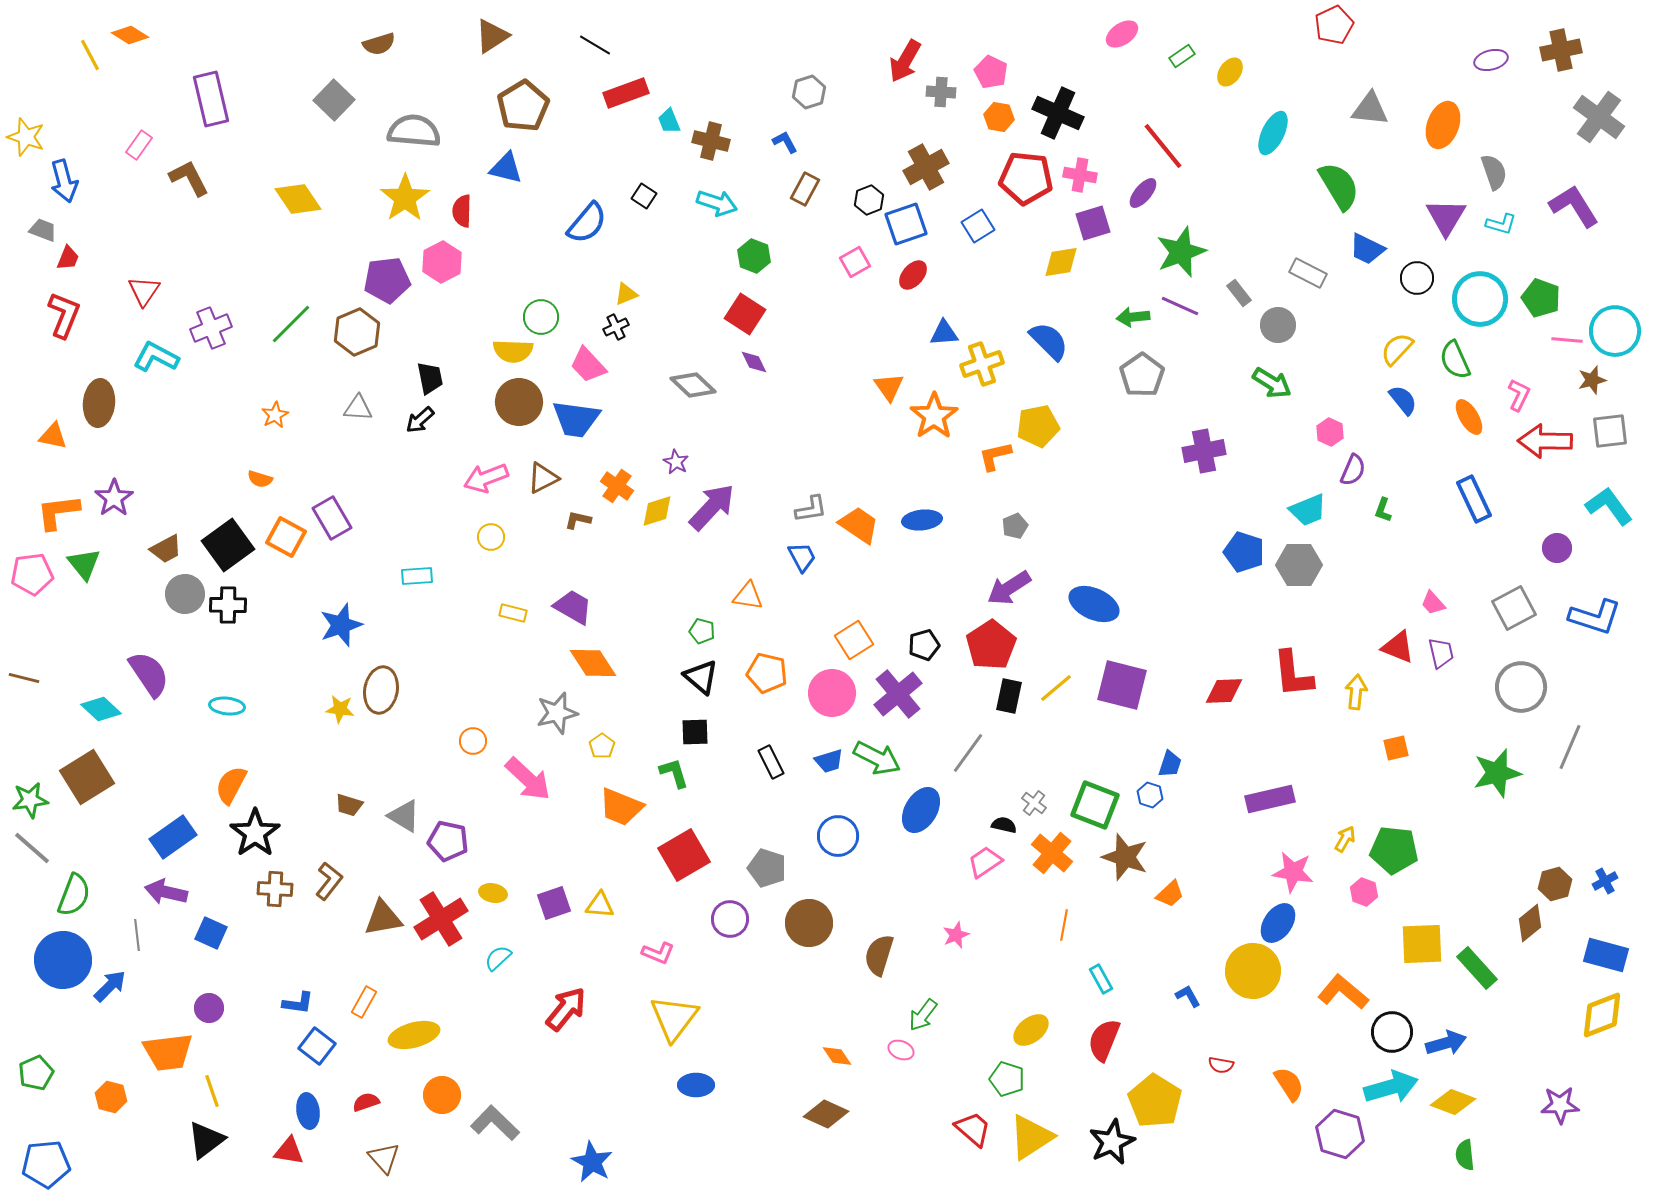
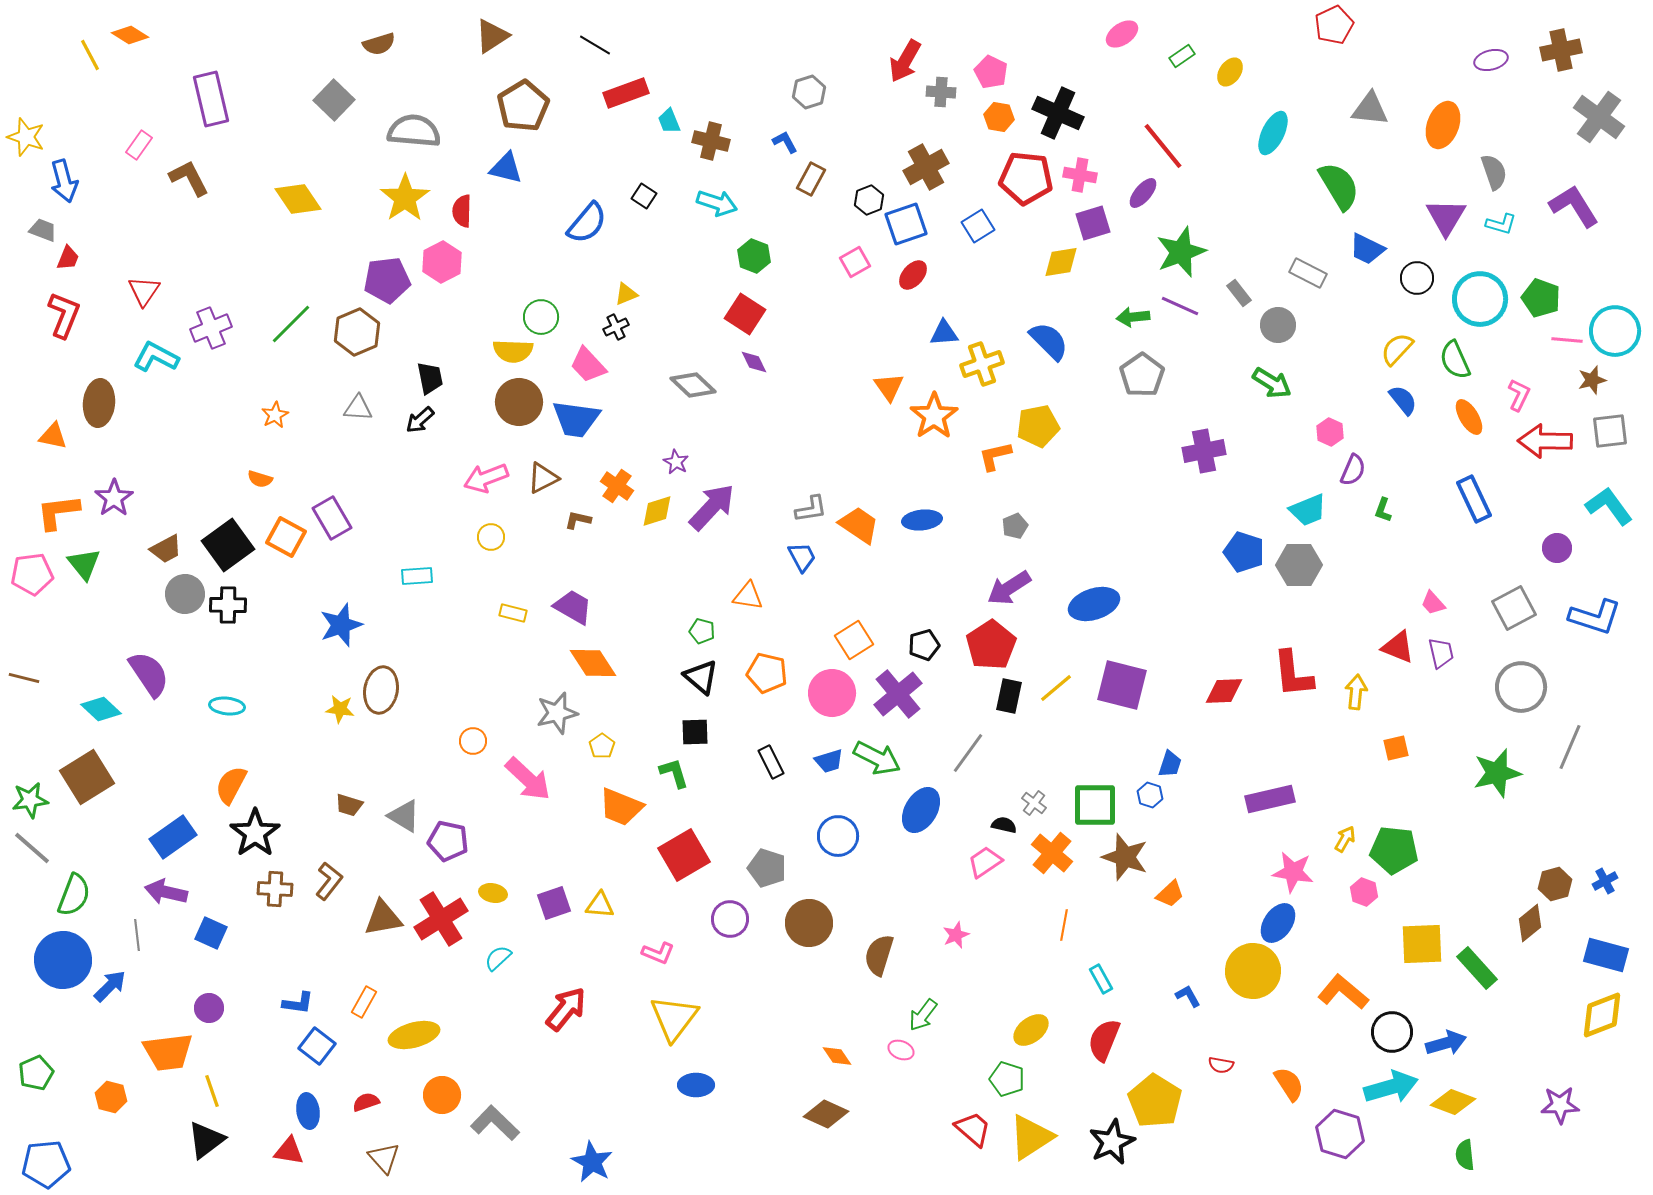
brown rectangle at (805, 189): moved 6 px right, 10 px up
blue ellipse at (1094, 604): rotated 42 degrees counterclockwise
green square at (1095, 805): rotated 21 degrees counterclockwise
